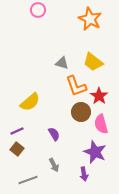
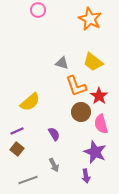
purple arrow: moved 2 px right, 2 px down
